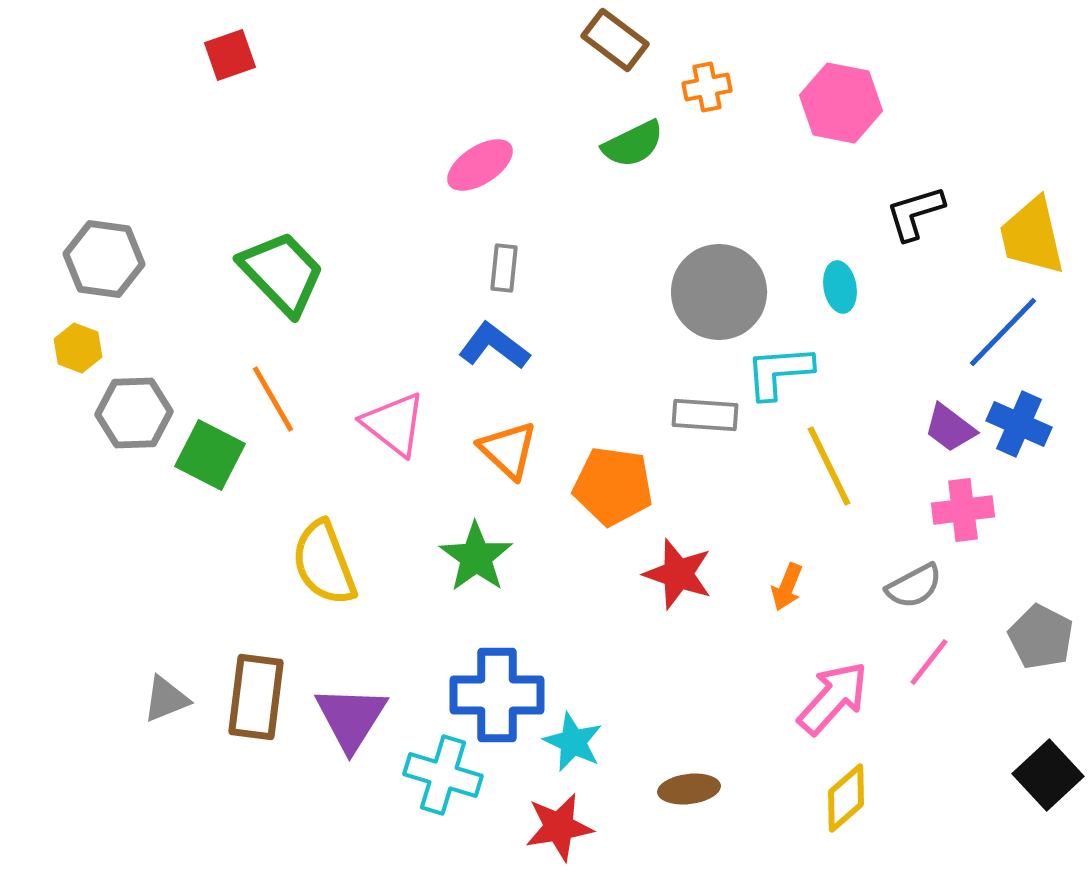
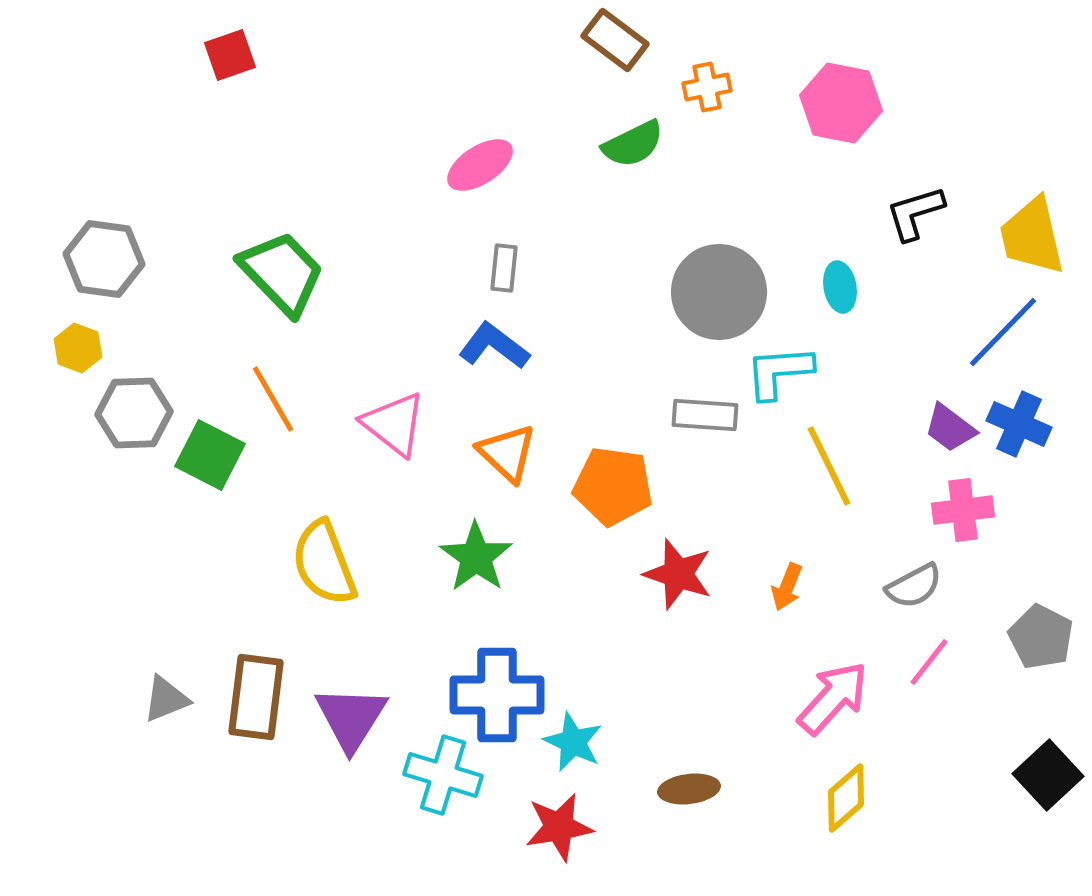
orange triangle at (508, 450): moved 1 px left, 3 px down
